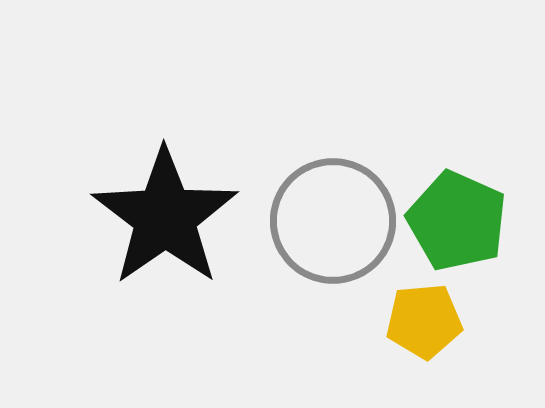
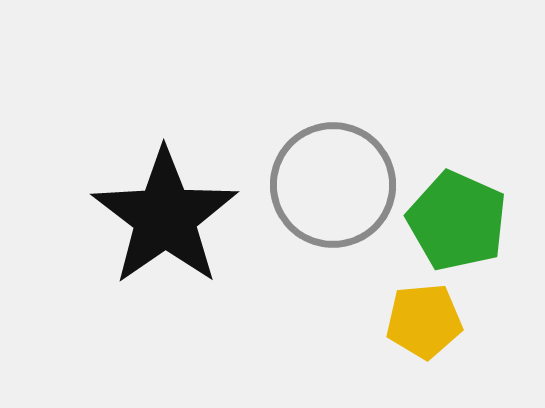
gray circle: moved 36 px up
